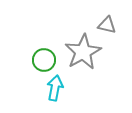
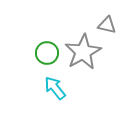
green circle: moved 3 px right, 7 px up
cyan arrow: rotated 50 degrees counterclockwise
